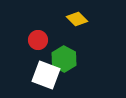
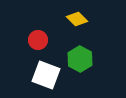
green hexagon: moved 16 px right
